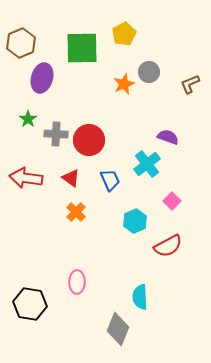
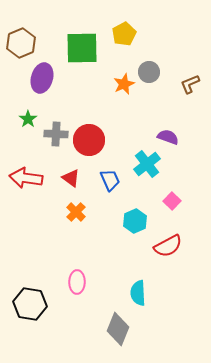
cyan semicircle: moved 2 px left, 4 px up
